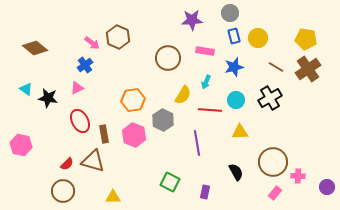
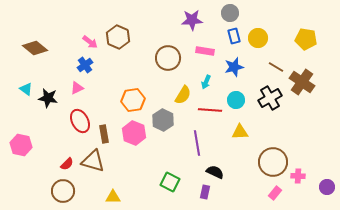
pink arrow at (92, 43): moved 2 px left, 1 px up
brown cross at (308, 69): moved 6 px left, 13 px down; rotated 20 degrees counterclockwise
pink hexagon at (134, 135): moved 2 px up
black semicircle at (236, 172): moved 21 px left; rotated 36 degrees counterclockwise
